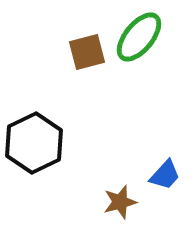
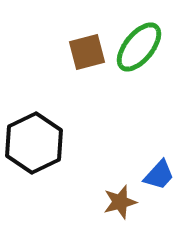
green ellipse: moved 10 px down
blue trapezoid: moved 6 px left
